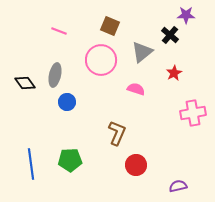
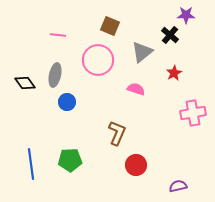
pink line: moved 1 px left, 4 px down; rotated 14 degrees counterclockwise
pink circle: moved 3 px left
